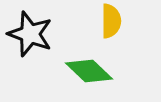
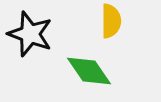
green diamond: rotated 12 degrees clockwise
